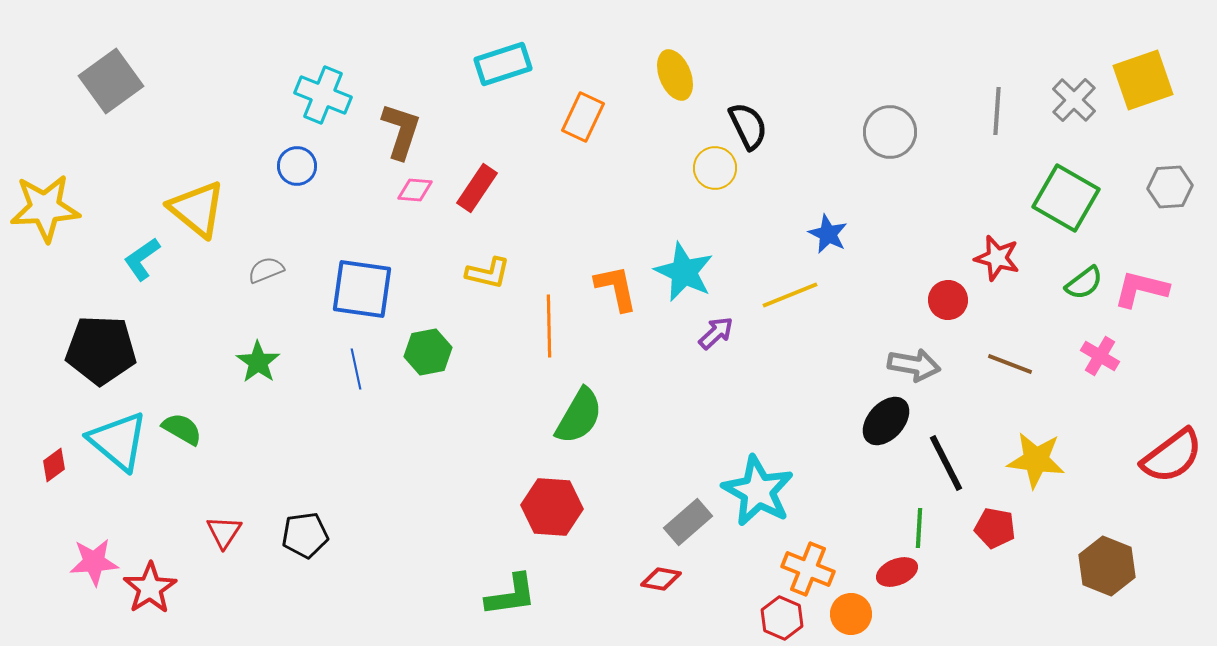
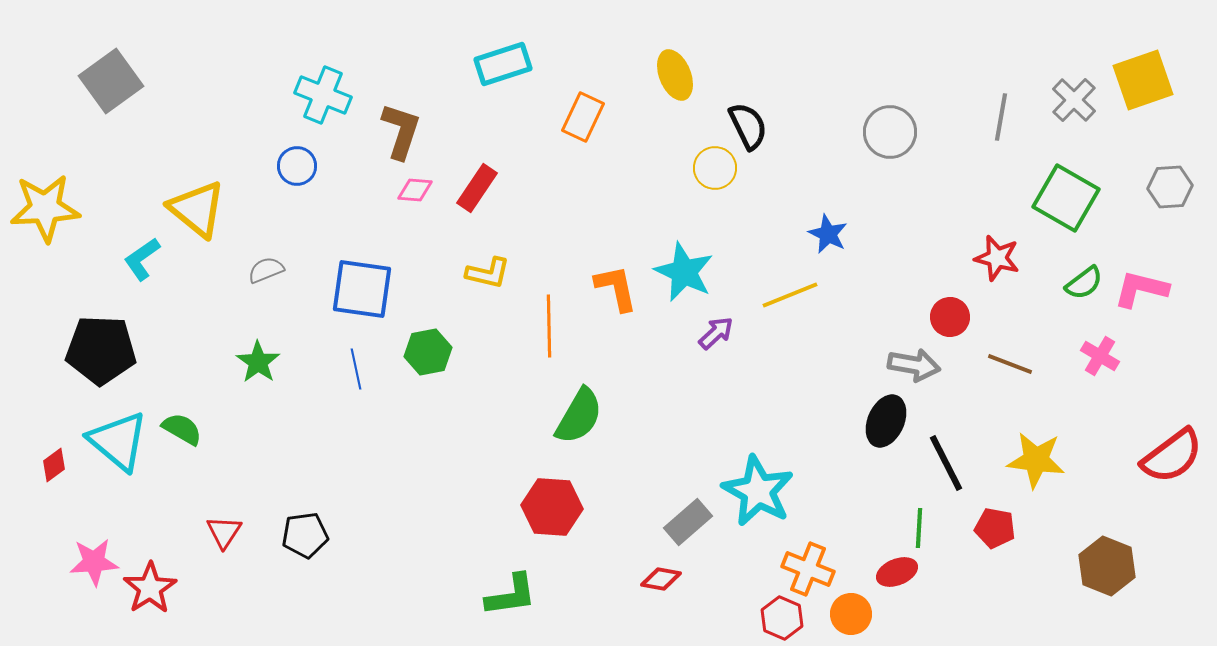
gray line at (997, 111): moved 4 px right, 6 px down; rotated 6 degrees clockwise
red circle at (948, 300): moved 2 px right, 17 px down
black ellipse at (886, 421): rotated 18 degrees counterclockwise
